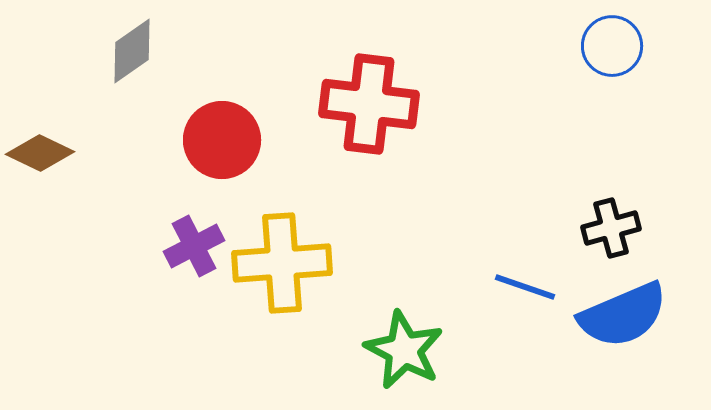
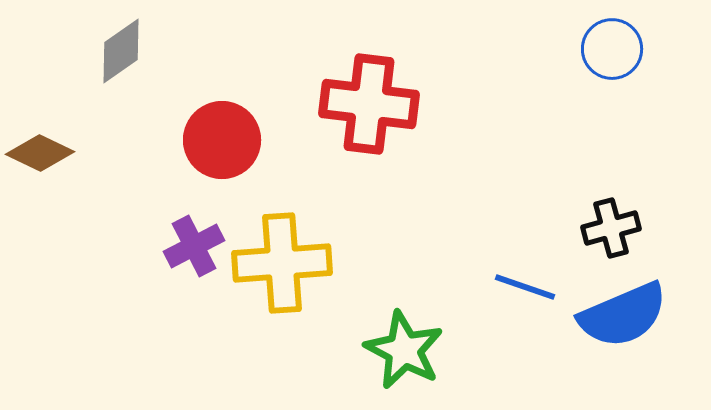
blue circle: moved 3 px down
gray diamond: moved 11 px left
